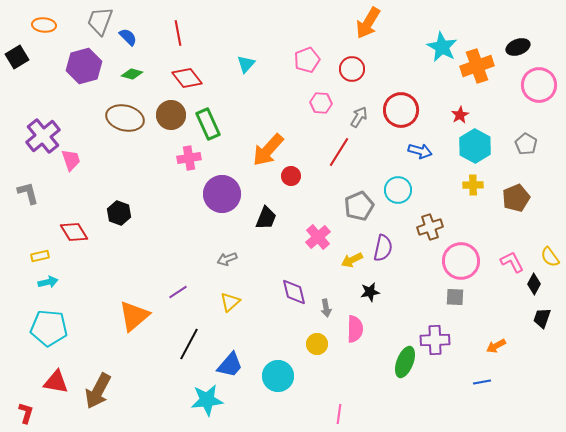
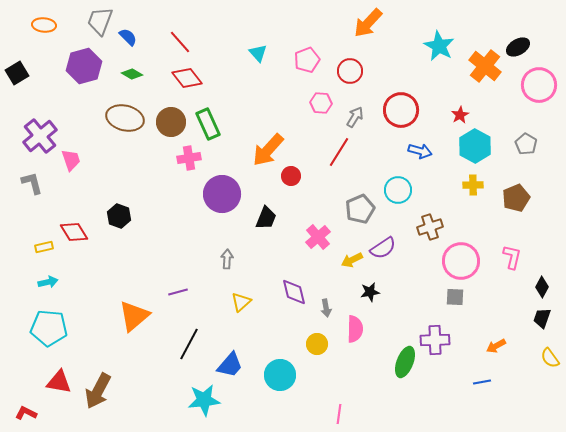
orange arrow at (368, 23): rotated 12 degrees clockwise
red line at (178, 33): moved 2 px right, 9 px down; rotated 30 degrees counterclockwise
cyan star at (442, 47): moved 3 px left, 1 px up
black ellipse at (518, 47): rotated 10 degrees counterclockwise
black square at (17, 57): moved 16 px down
cyan triangle at (246, 64): moved 12 px right, 11 px up; rotated 24 degrees counterclockwise
orange cross at (477, 66): moved 8 px right; rotated 32 degrees counterclockwise
red circle at (352, 69): moved 2 px left, 2 px down
green diamond at (132, 74): rotated 15 degrees clockwise
brown circle at (171, 115): moved 7 px down
gray arrow at (359, 117): moved 4 px left
purple cross at (43, 136): moved 3 px left
gray L-shape at (28, 193): moved 4 px right, 10 px up
gray pentagon at (359, 206): moved 1 px right, 3 px down
black hexagon at (119, 213): moved 3 px down
purple semicircle at (383, 248): rotated 44 degrees clockwise
yellow rectangle at (40, 256): moved 4 px right, 9 px up
yellow semicircle at (550, 257): moved 101 px down
gray arrow at (227, 259): rotated 114 degrees clockwise
pink L-shape at (512, 262): moved 5 px up; rotated 40 degrees clockwise
black diamond at (534, 284): moved 8 px right, 3 px down
purple line at (178, 292): rotated 18 degrees clockwise
yellow triangle at (230, 302): moved 11 px right
cyan circle at (278, 376): moved 2 px right, 1 px up
red triangle at (56, 382): moved 3 px right
cyan star at (207, 400): moved 3 px left
red L-shape at (26, 413): rotated 80 degrees counterclockwise
